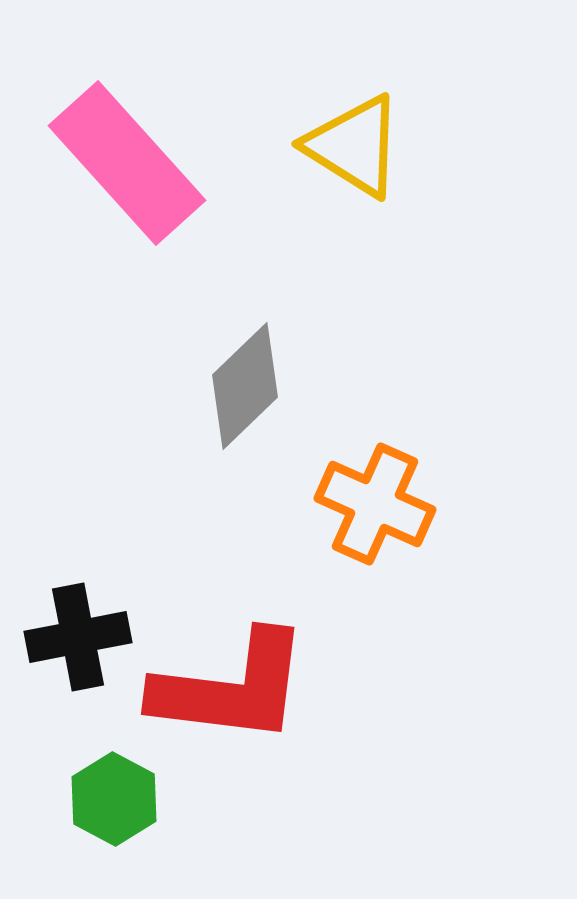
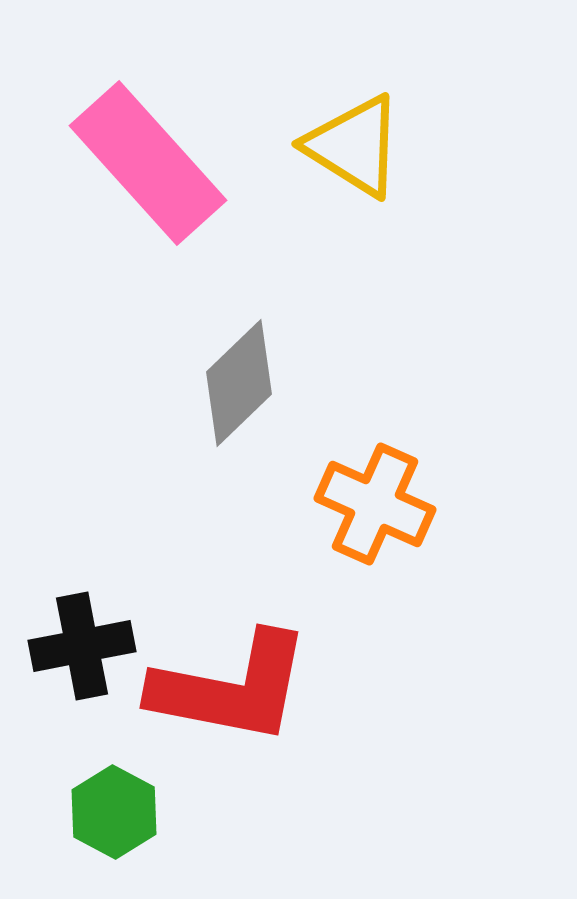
pink rectangle: moved 21 px right
gray diamond: moved 6 px left, 3 px up
black cross: moved 4 px right, 9 px down
red L-shape: rotated 4 degrees clockwise
green hexagon: moved 13 px down
